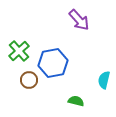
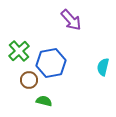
purple arrow: moved 8 px left
blue hexagon: moved 2 px left
cyan semicircle: moved 1 px left, 13 px up
green semicircle: moved 32 px left
